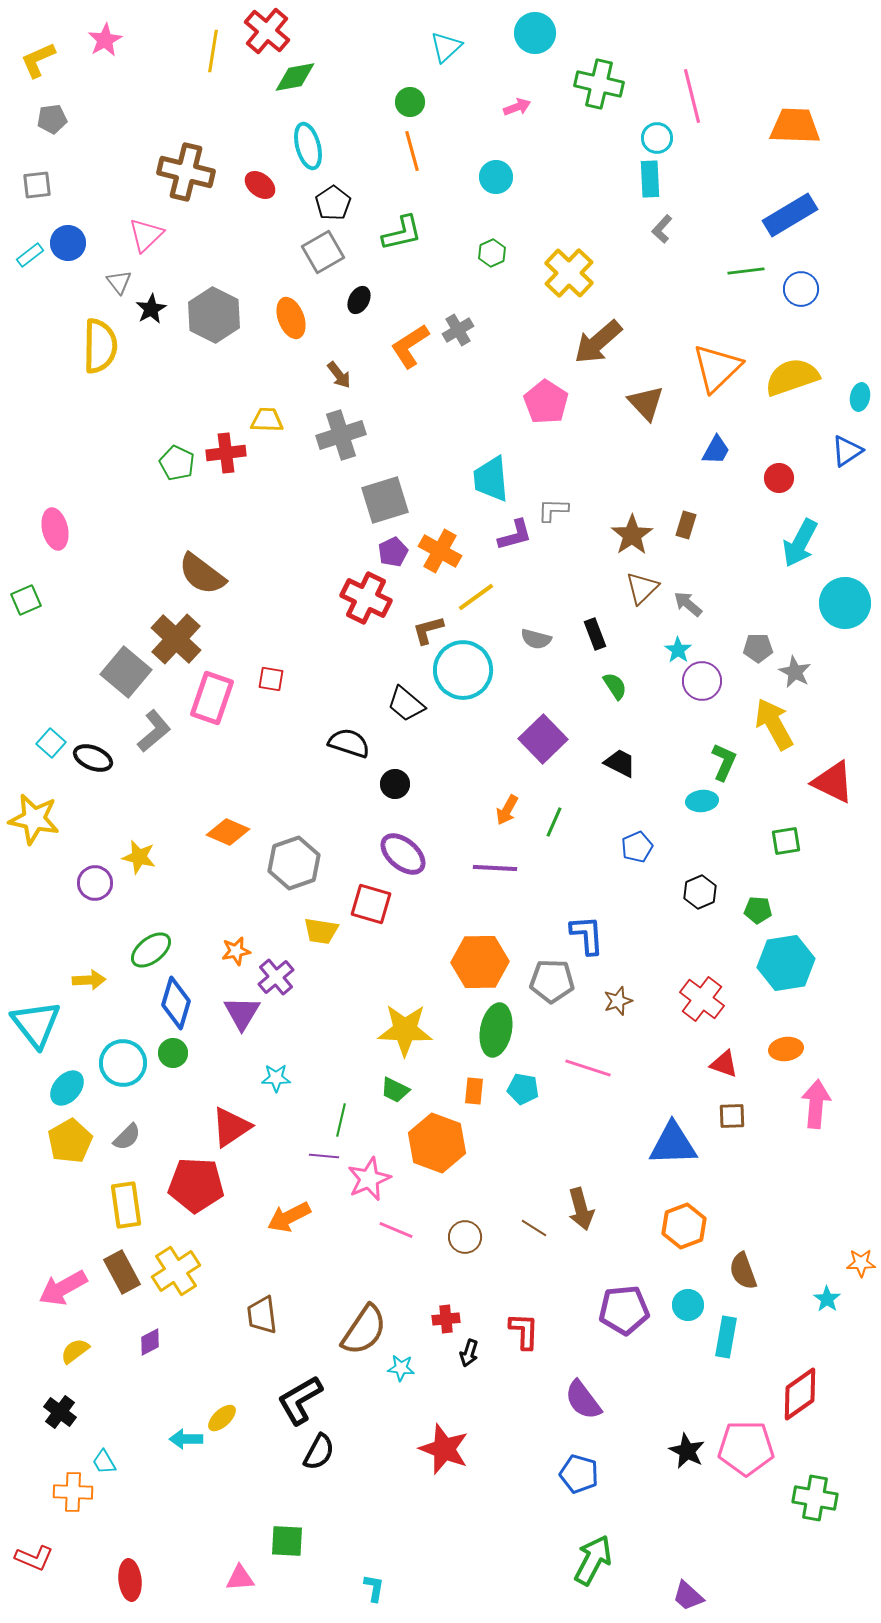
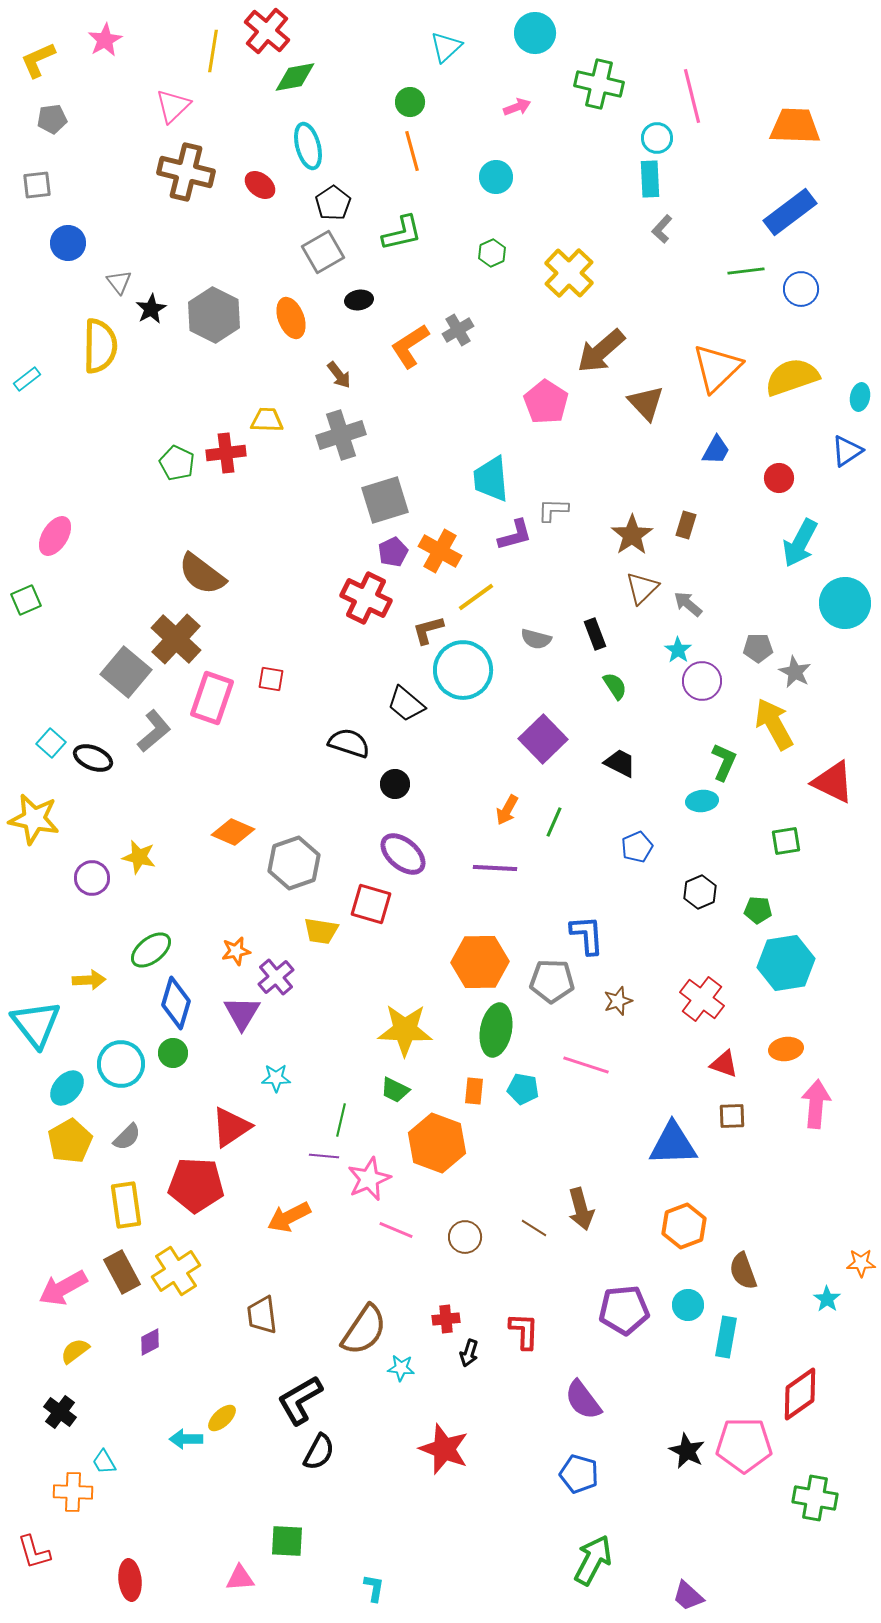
blue rectangle at (790, 215): moved 3 px up; rotated 6 degrees counterclockwise
pink triangle at (146, 235): moved 27 px right, 129 px up
cyan rectangle at (30, 255): moved 3 px left, 124 px down
black ellipse at (359, 300): rotated 52 degrees clockwise
brown arrow at (598, 342): moved 3 px right, 9 px down
pink ellipse at (55, 529): moved 7 px down; rotated 45 degrees clockwise
orange diamond at (228, 832): moved 5 px right
purple circle at (95, 883): moved 3 px left, 5 px up
cyan circle at (123, 1063): moved 2 px left, 1 px down
pink line at (588, 1068): moved 2 px left, 3 px up
pink pentagon at (746, 1448): moved 2 px left, 3 px up
red L-shape at (34, 1558): moved 6 px up; rotated 51 degrees clockwise
